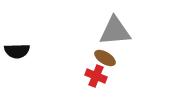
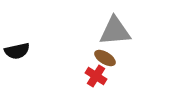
black semicircle: rotated 10 degrees counterclockwise
red cross: rotated 10 degrees clockwise
